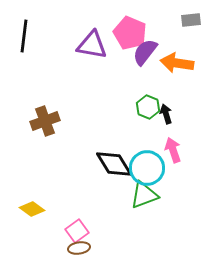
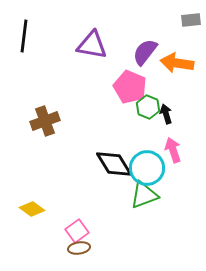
pink pentagon: moved 54 px down
